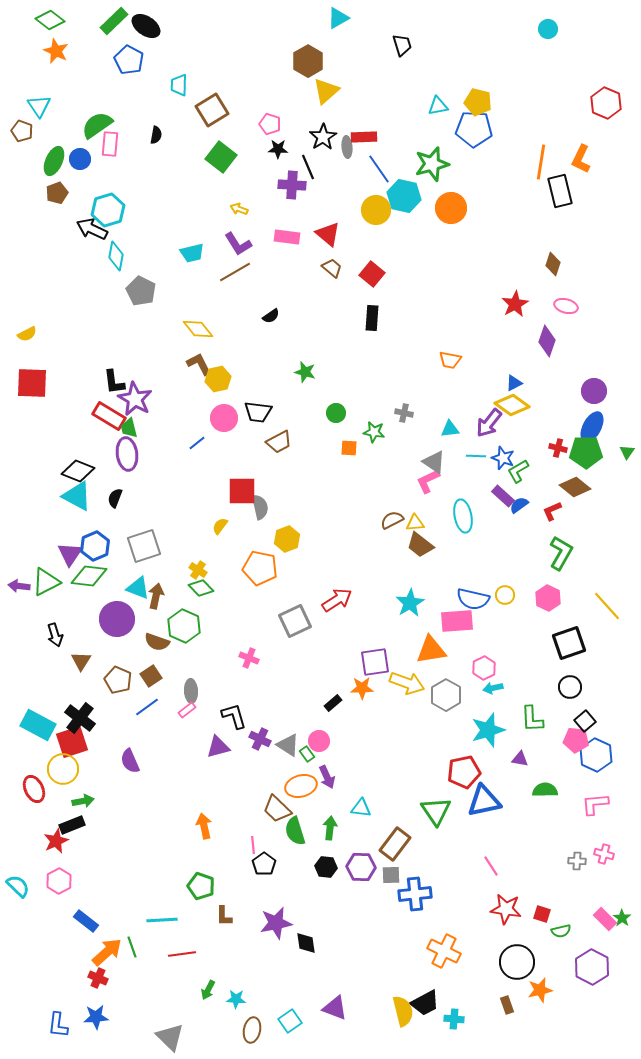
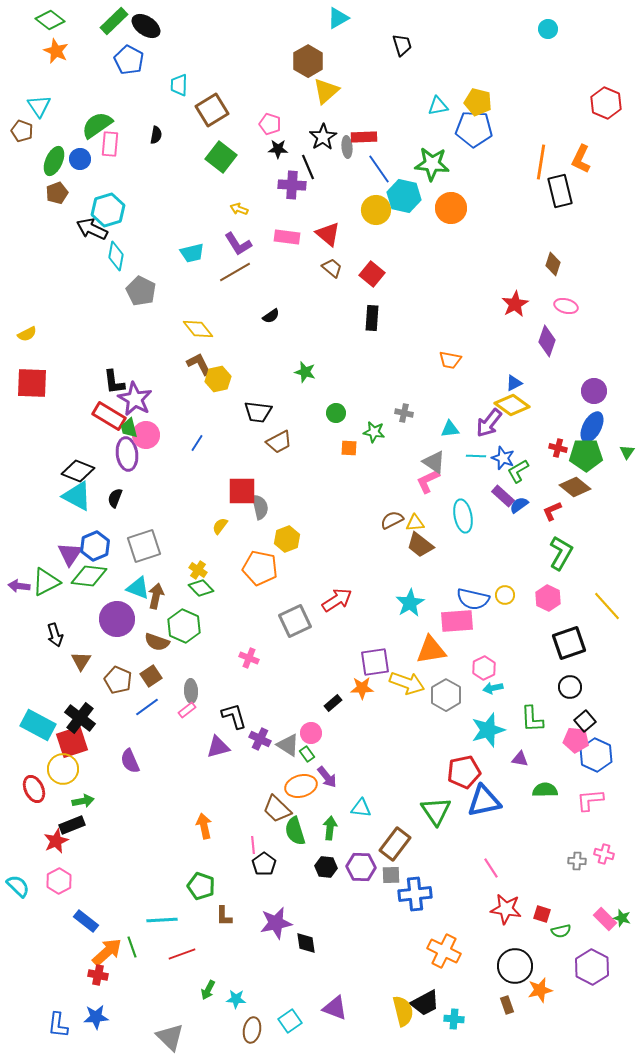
green star at (432, 164): rotated 20 degrees clockwise
pink circle at (224, 418): moved 78 px left, 17 px down
blue line at (197, 443): rotated 18 degrees counterclockwise
green pentagon at (586, 452): moved 3 px down
pink circle at (319, 741): moved 8 px left, 8 px up
purple arrow at (327, 777): rotated 15 degrees counterclockwise
pink L-shape at (595, 804): moved 5 px left, 4 px up
pink line at (491, 866): moved 2 px down
green star at (622, 918): rotated 18 degrees counterclockwise
red line at (182, 954): rotated 12 degrees counterclockwise
black circle at (517, 962): moved 2 px left, 4 px down
red cross at (98, 978): moved 3 px up; rotated 12 degrees counterclockwise
